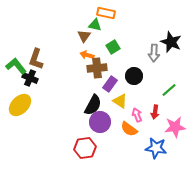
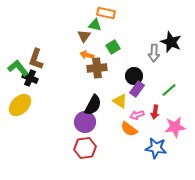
green L-shape: moved 2 px right, 2 px down
purple rectangle: moved 27 px right, 5 px down
pink arrow: rotated 88 degrees counterclockwise
purple circle: moved 15 px left
